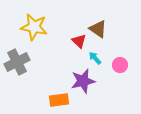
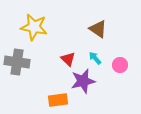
red triangle: moved 11 px left, 18 px down
gray cross: rotated 35 degrees clockwise
orange rectangle: moved 1 px left
